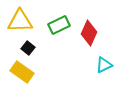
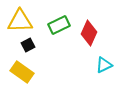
black square: moved 3 px up; rotated 24 degrees clockwise
